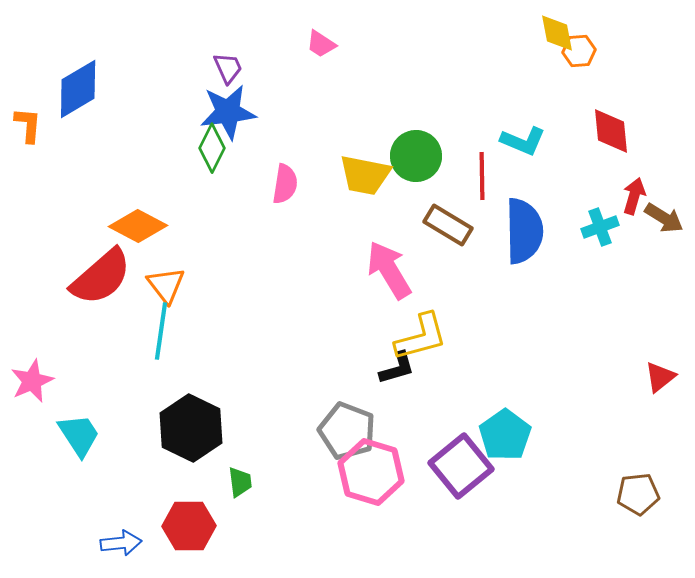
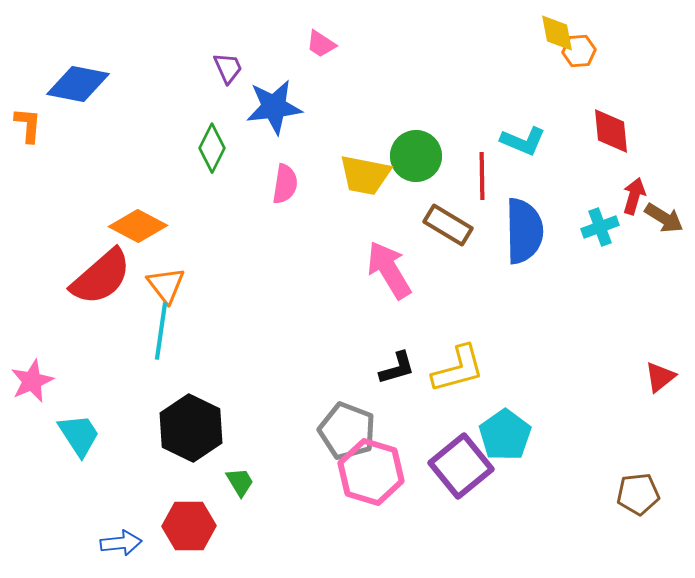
blue diamond: moved 5 px up; rotated 42 degrees clockwise
blue star: moved 46 px right, 5 px up
yellow L-shape: moved 37 px right, 32 px down
green trapezoid: rotated 24 degrees counterclockwise
